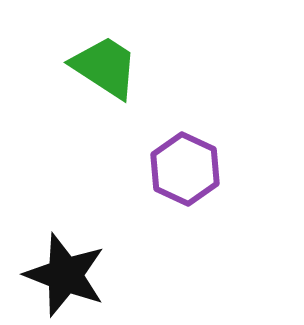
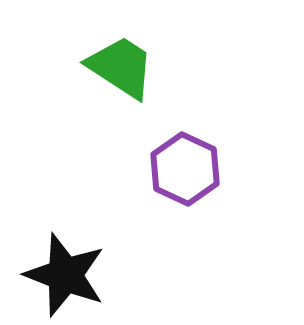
green trapezoid: moved 16 px right
